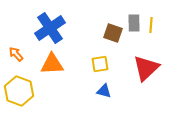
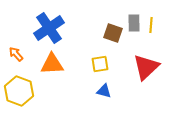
blue cross: moved 1 px left
red triangle: moved 1 px up
